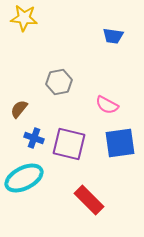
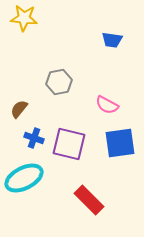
blue trapezoid: moved 1 px left, 4 px down
